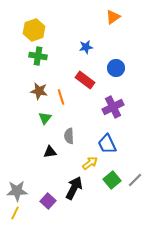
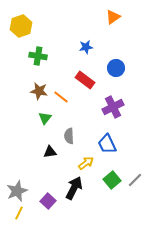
yellow hexagon: moved 13 px left, 4 px up
orange line: rotated 35 degrees counterclockwise
yellow arrow: moved 4 px left
gray star: rotated 20 degrees counterclockwise
yellow line: moved 4 px right
